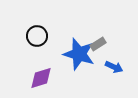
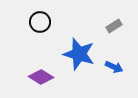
black circle: moved 3 px right, 14 px up
gray rectangle: moved 16 px right, 18 px up
purple diamond: moved 1 px up; rotated 50 degrees clockwise
